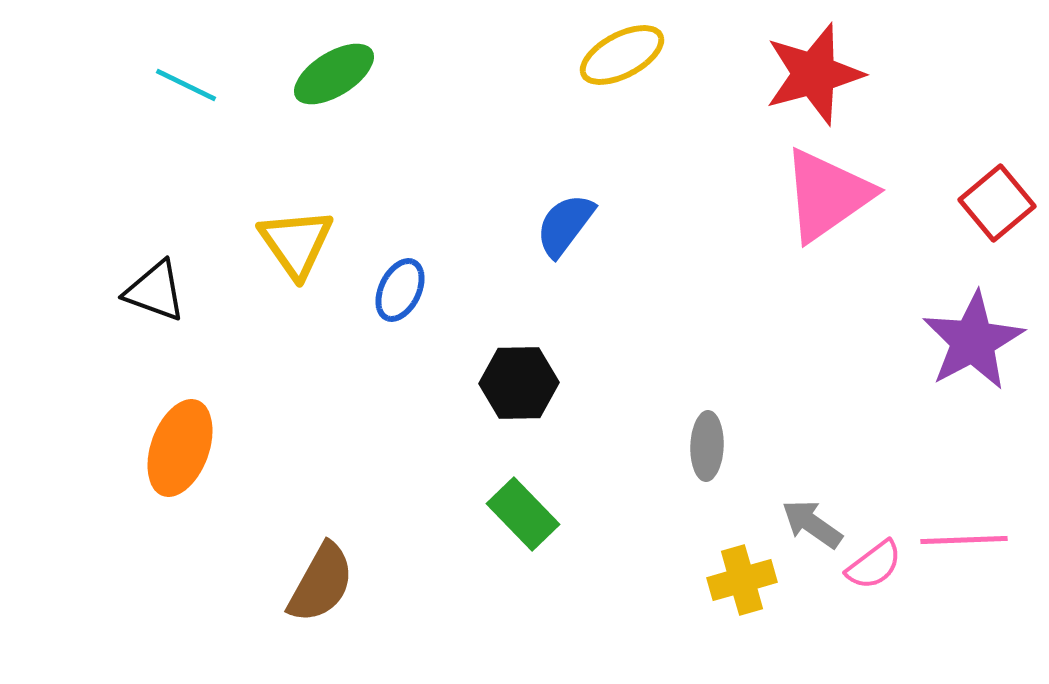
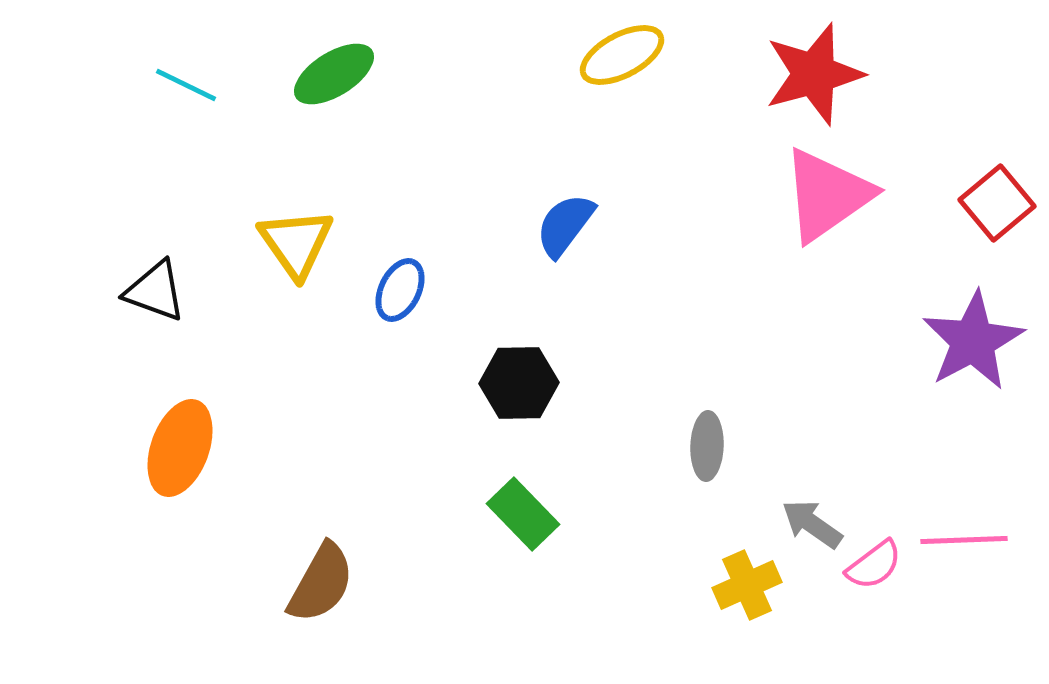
yellow cross: moved 5 px right, 5 px down; rotated 8 degrees counterclockwise
